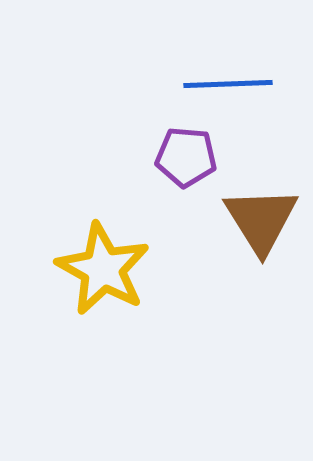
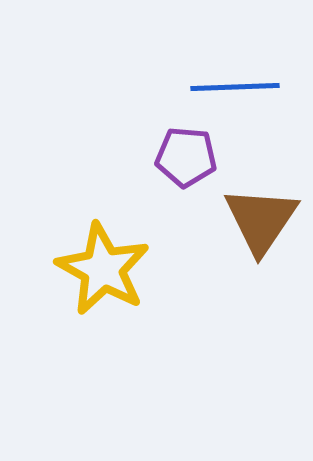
blue line: moved 7 px right, 3 px down
brown triangle: rotated 6 degrees clockwise
